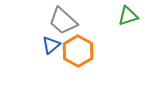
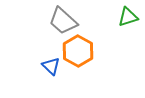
green triangle: moved 1 px down
blue triangle: moved 21 px down; rotated 36 degrees counterclockwise
